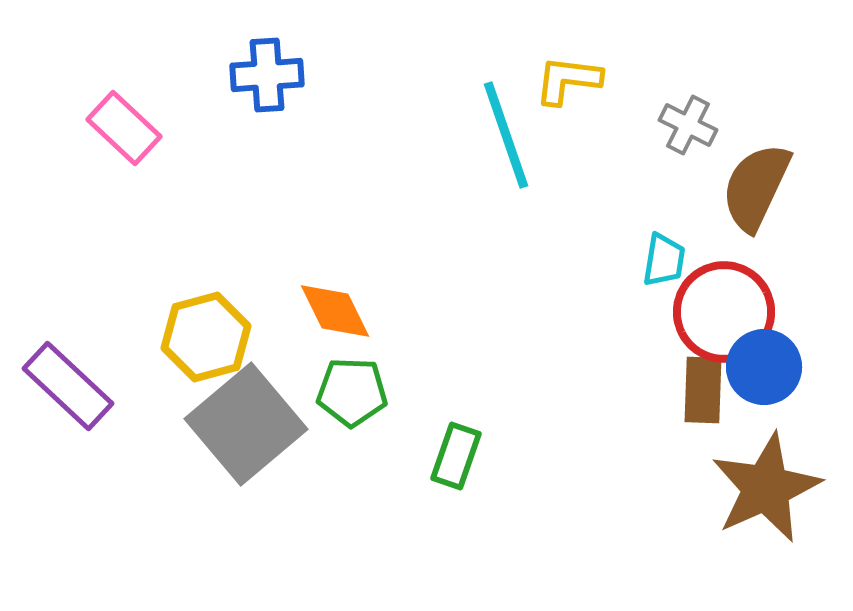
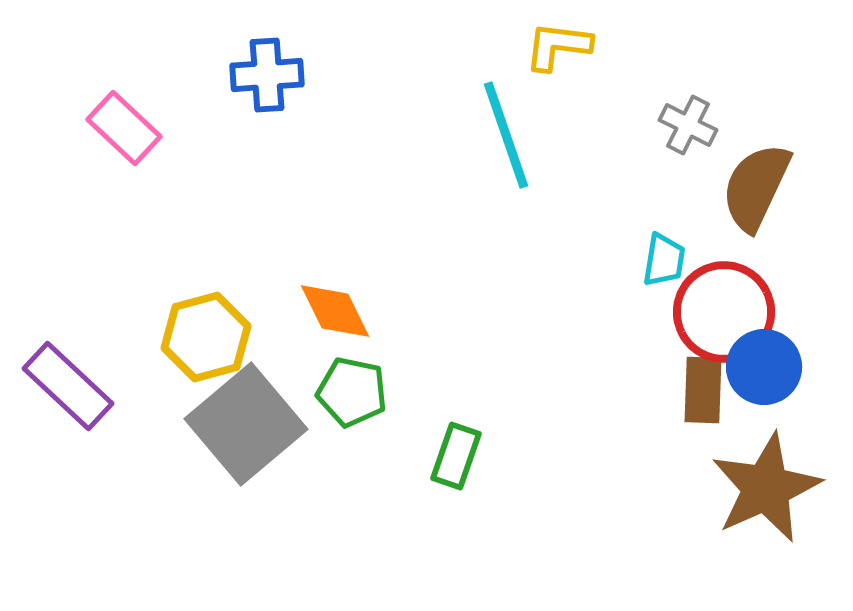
yellow L-shape: moved 10 px left, 34 px up
green pentagon: rotated 10 degrees clockwise
